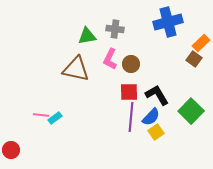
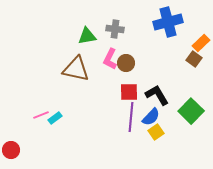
brown circle: moved 5 px left, 1 px up
pink line: rotated 28 degrees counterclockwise
